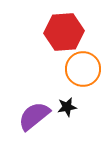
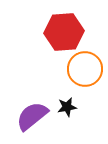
orange circle: moved 2 px right
purple semicircle: moved 2 px left
